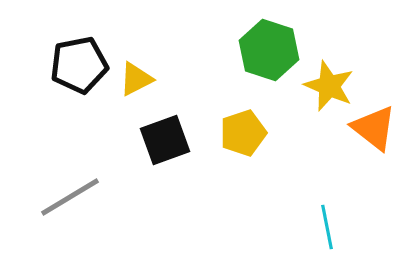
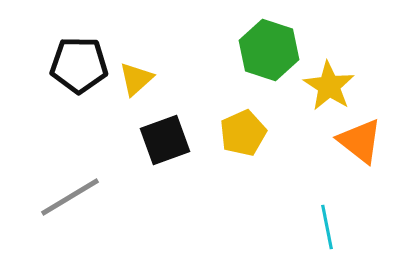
black pentagon: rotated 12 degrees clockwise
yellow triangle: rotated 15 degrees counterclockwise
yellow star: rotated 9 degrees clockwise
orange triangle: moved 14 px left, 13 px down
yellow pentagon: rotated 6 degrees counterclockwise
